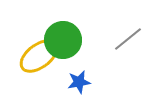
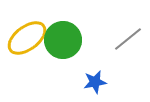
yellow ellipse: moved 12 px left, 18 px up
blue star: moved 16 px right
